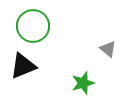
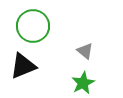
gray triangle: moved 23 px left, 2 px down
green star: rotated 10 degrees counterclockwise
